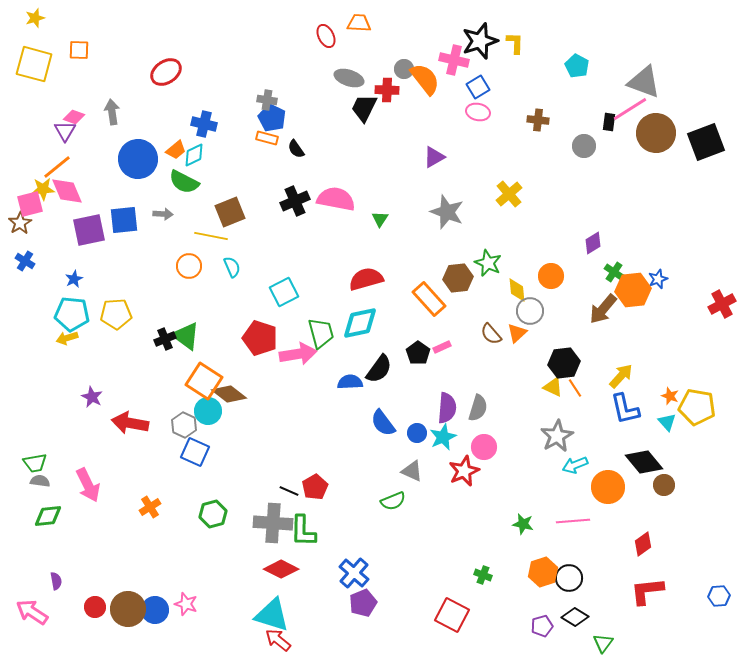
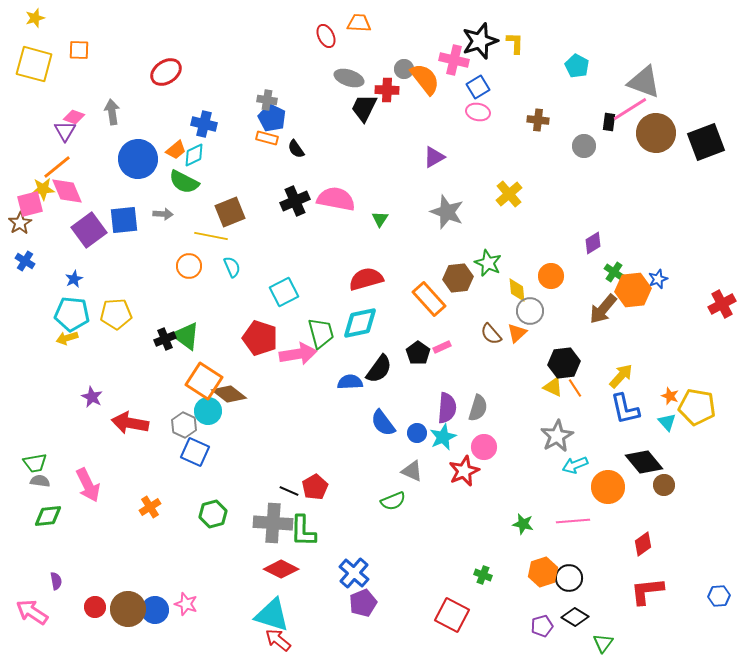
purple square at (89, 230): rotated 24 degrees counterclockwise
